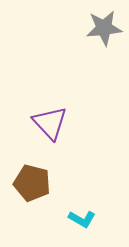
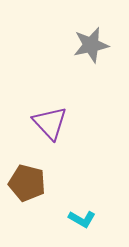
gray star: moved 13 px left, 17 px down; rotated 6 degrees counterclockwise
brown pentagon: moved 5 px left
